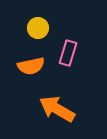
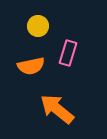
yellow circle: moved 2 px up
orange arrow: rotated 9 degrees clockwise
